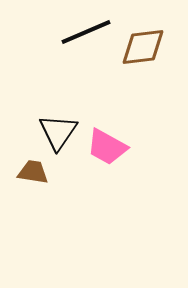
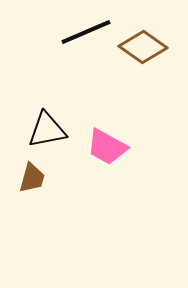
brown diamond: rotated 42 degrees clockwise
black triangle: moved 11 px left, 2 px up; rotated 45 degrees clockwise
brown trapezoid: moved 1 px left, 6 px down; rotated 96 degrees clockwise
